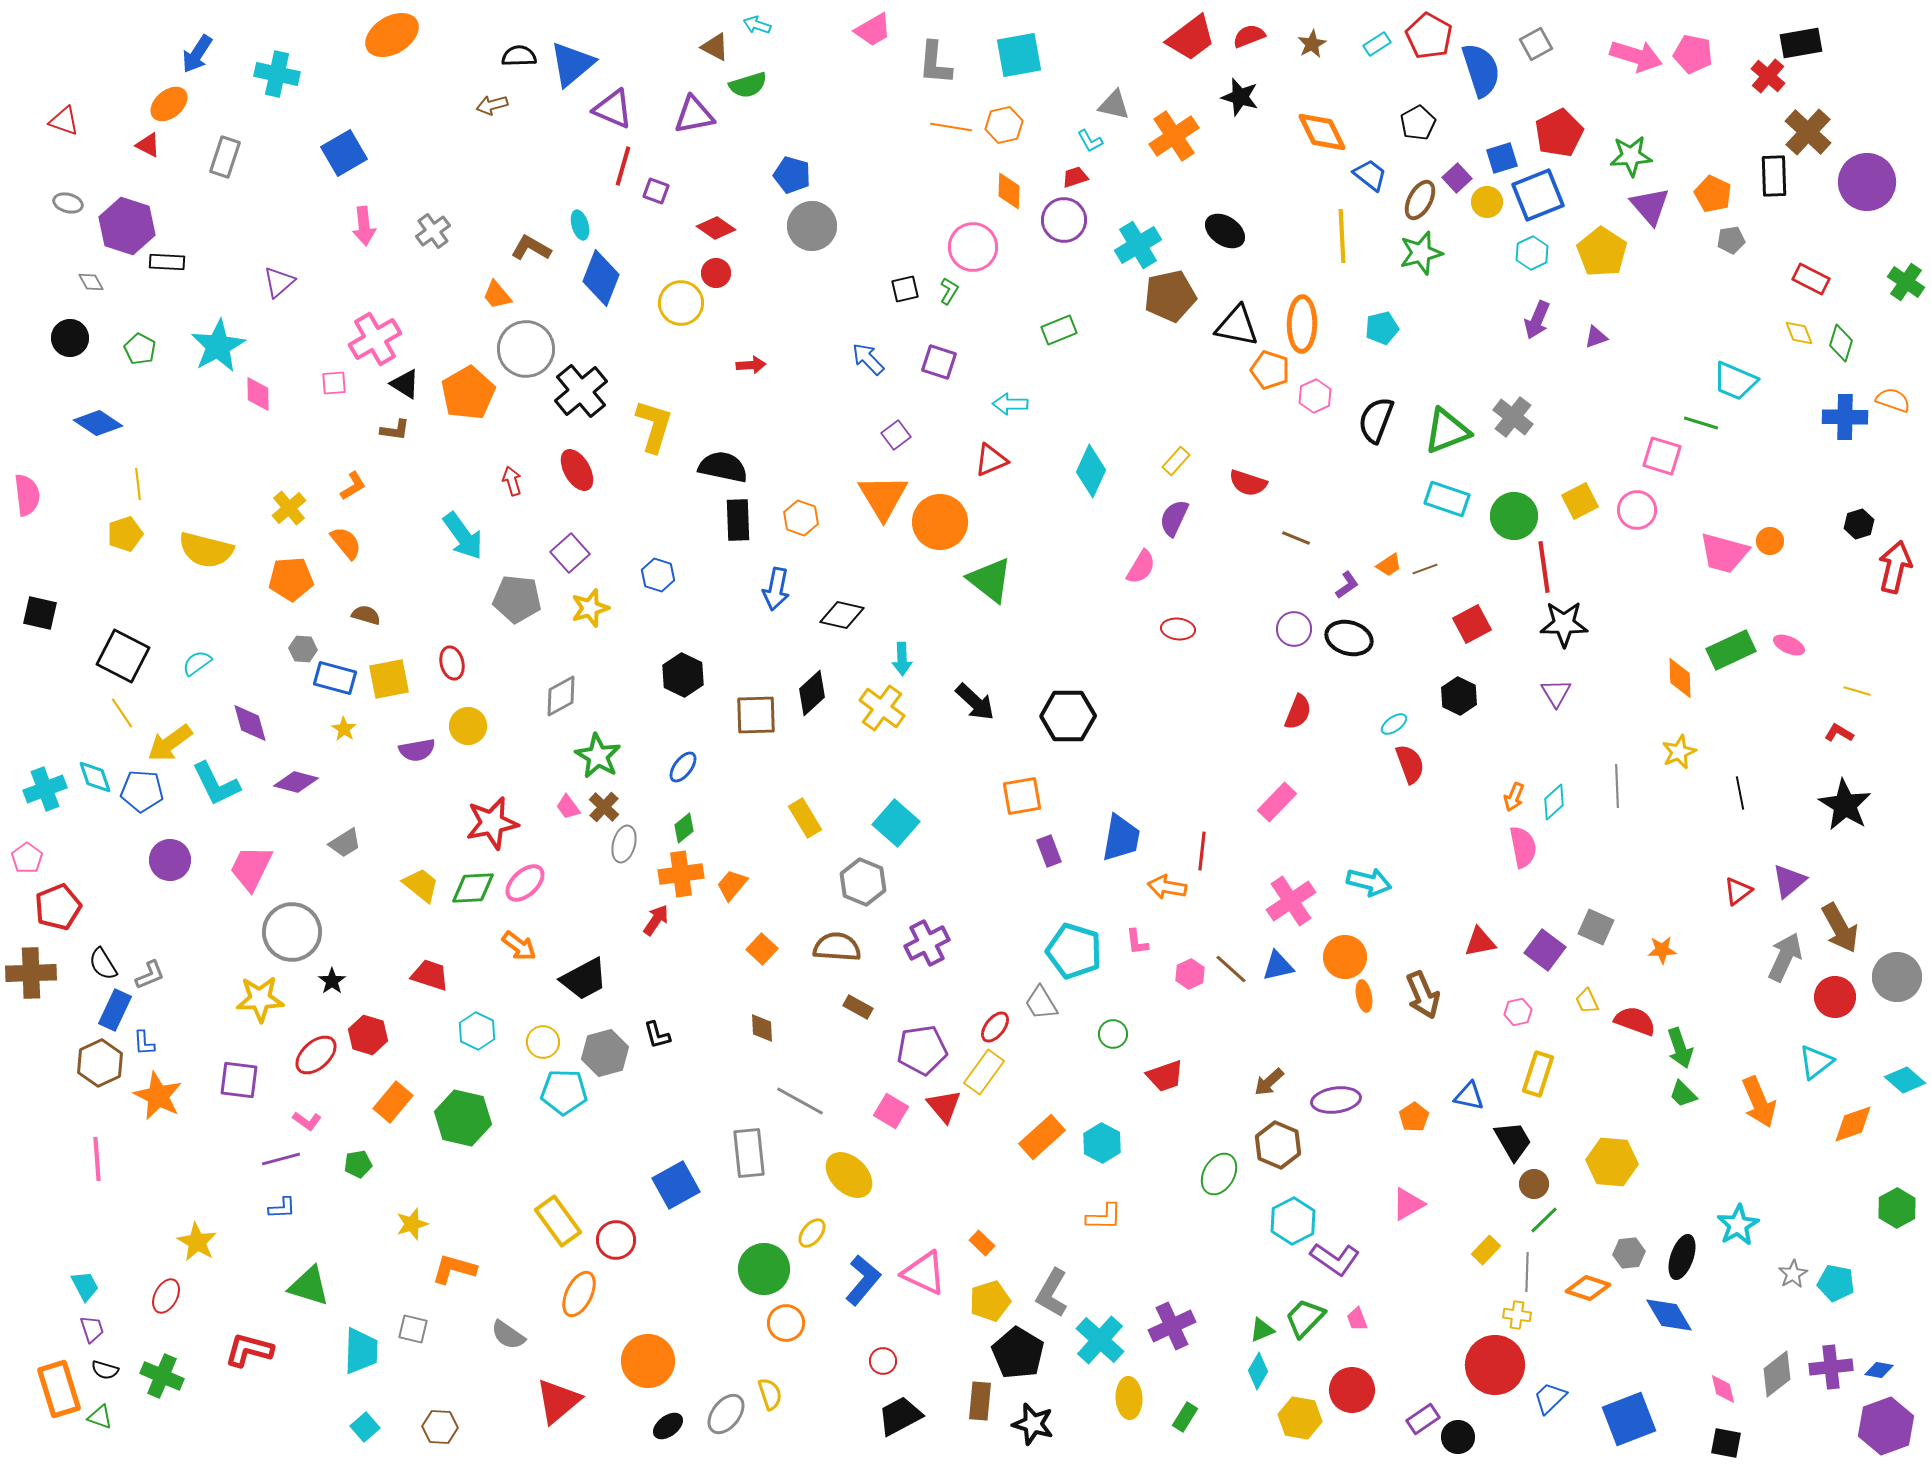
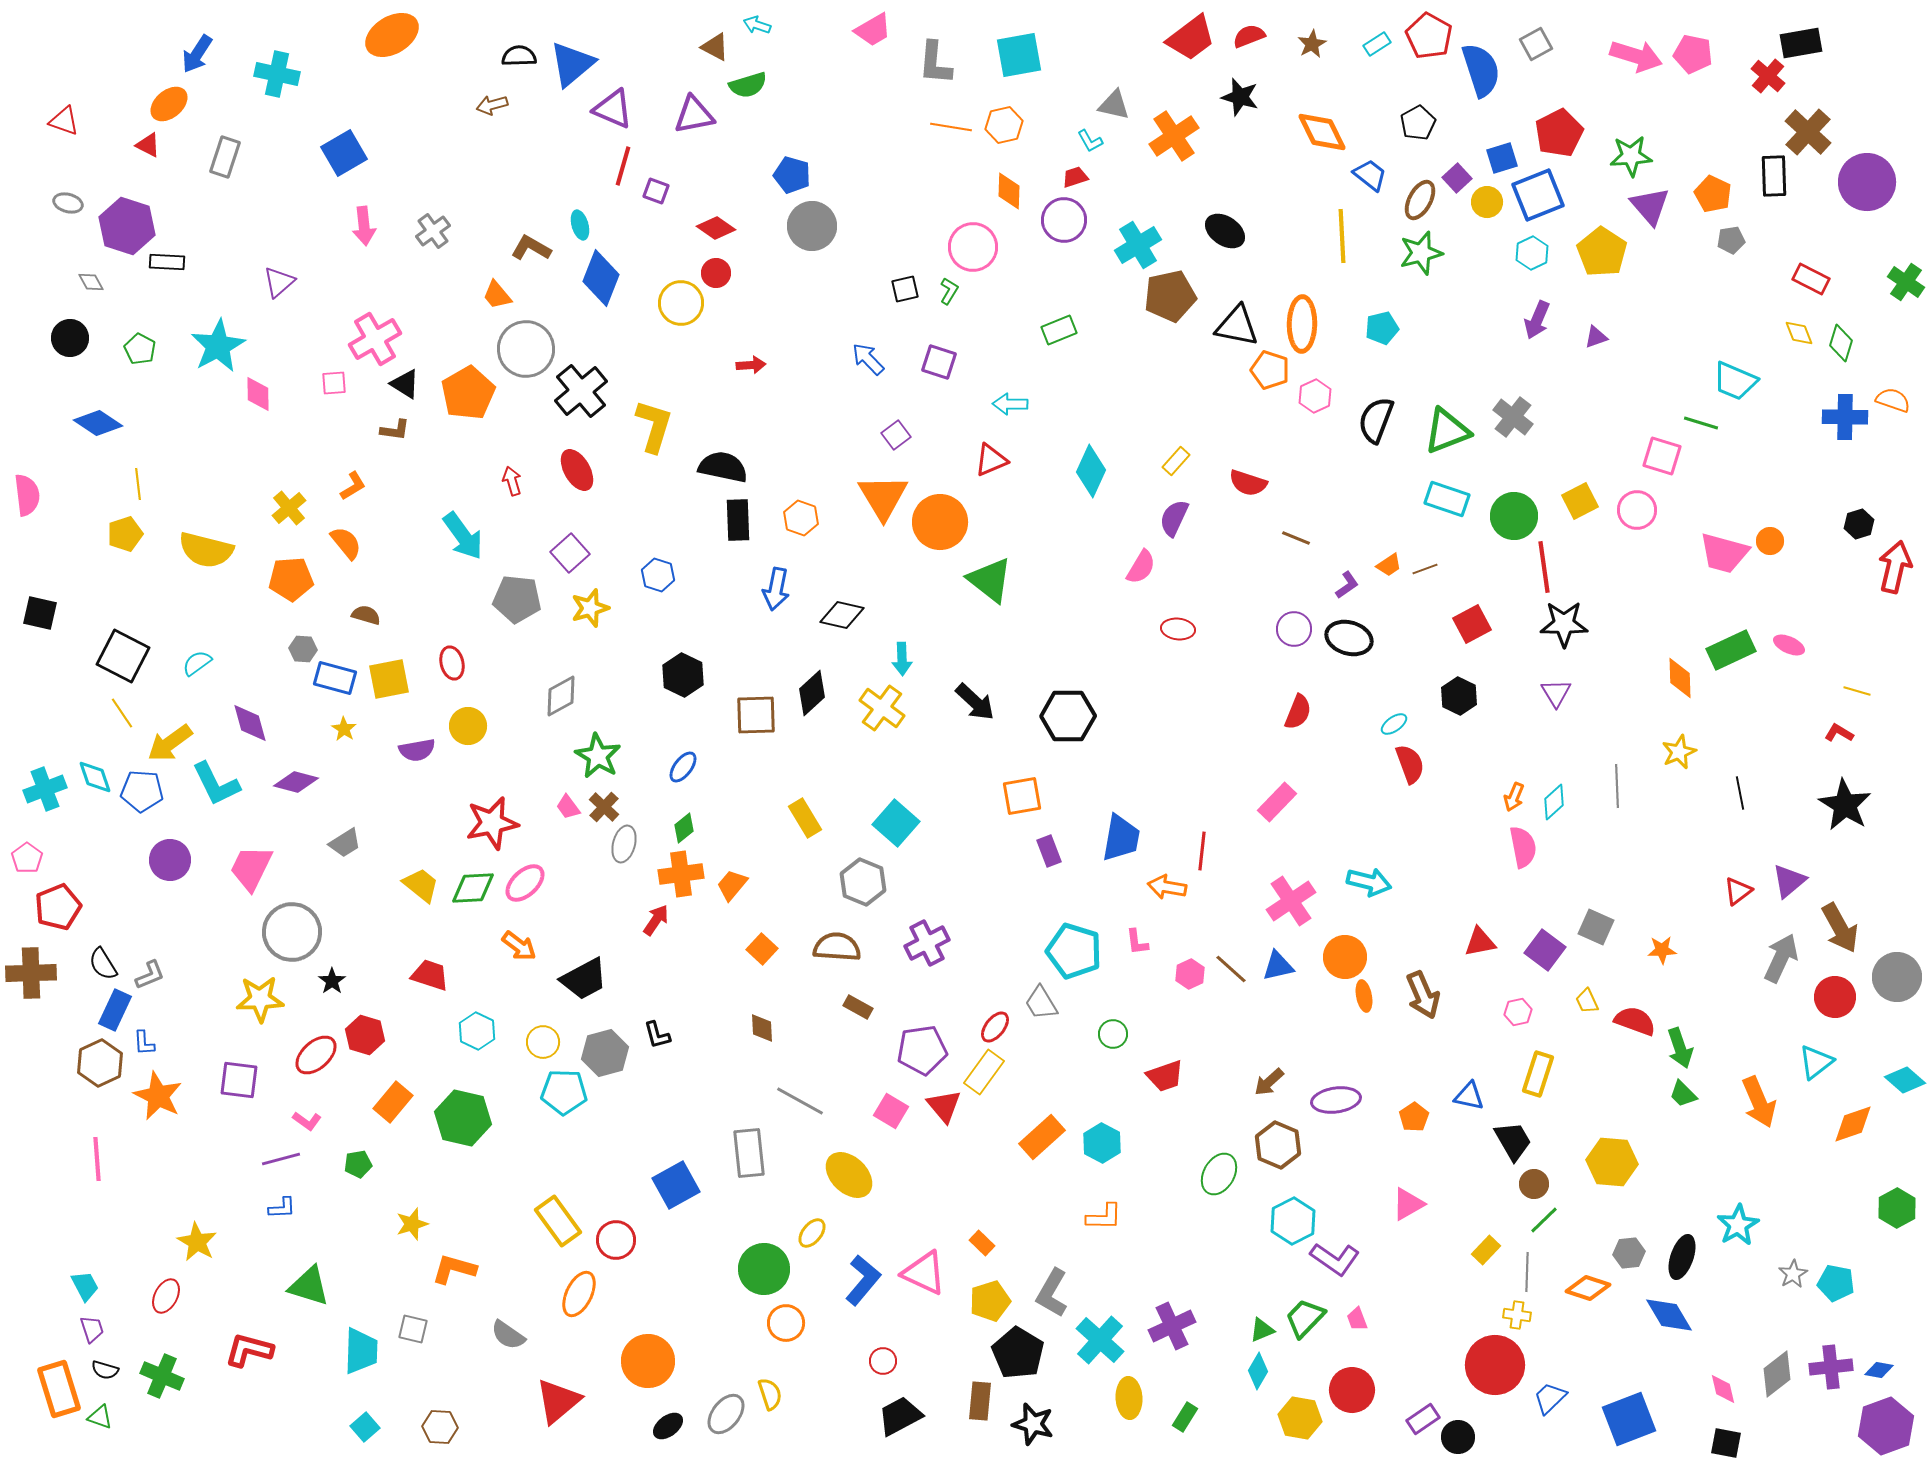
gray arrow at (1785, 957): moved 4 px left, 1 px down
red hexagon at (368, 1035): moved 3 px left
